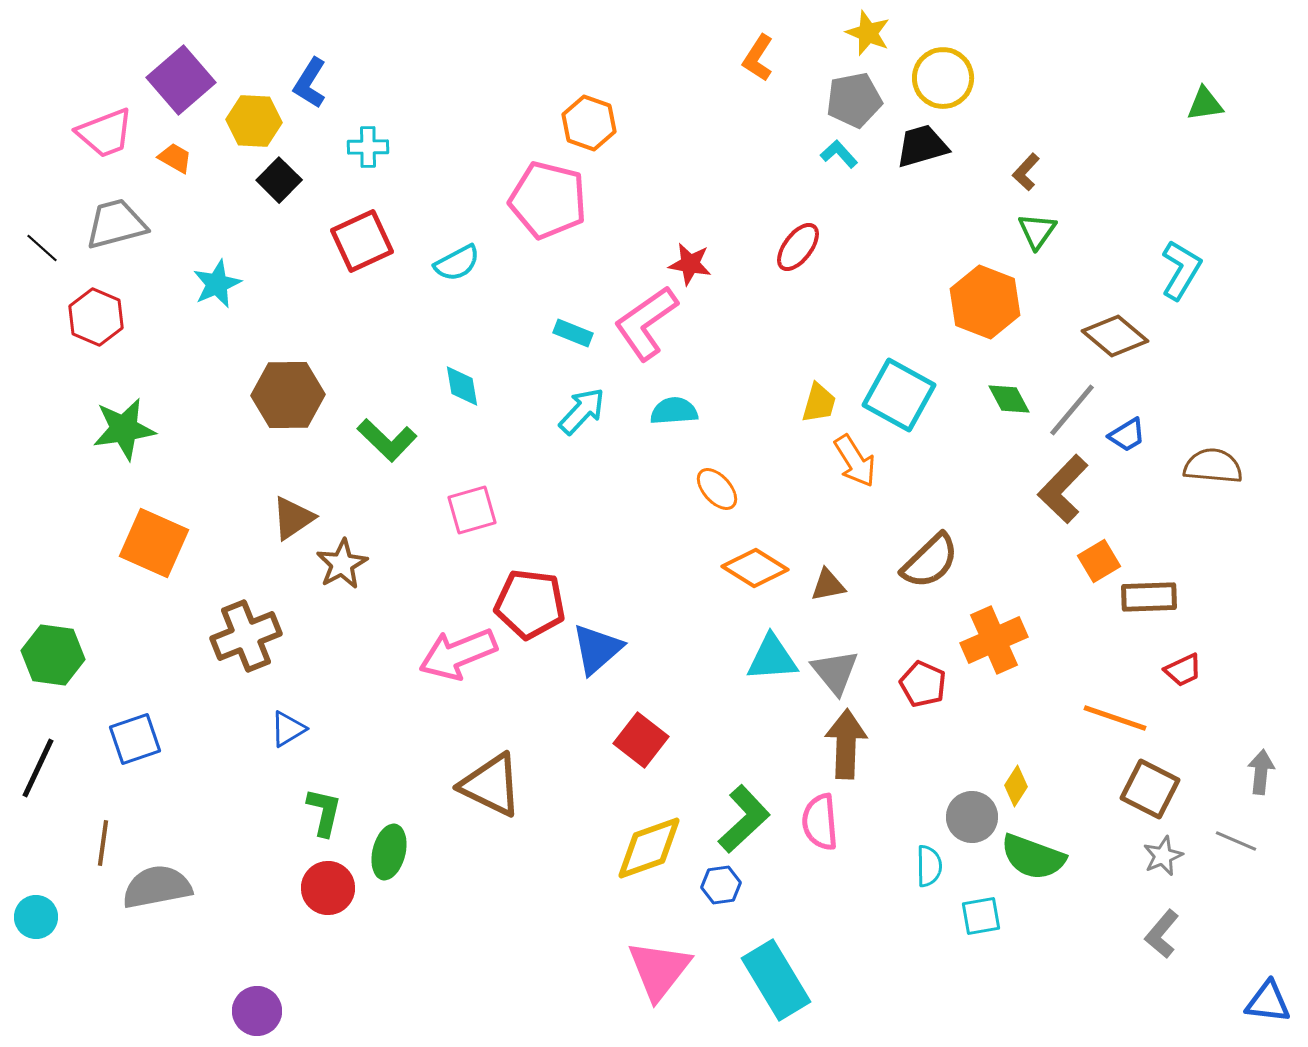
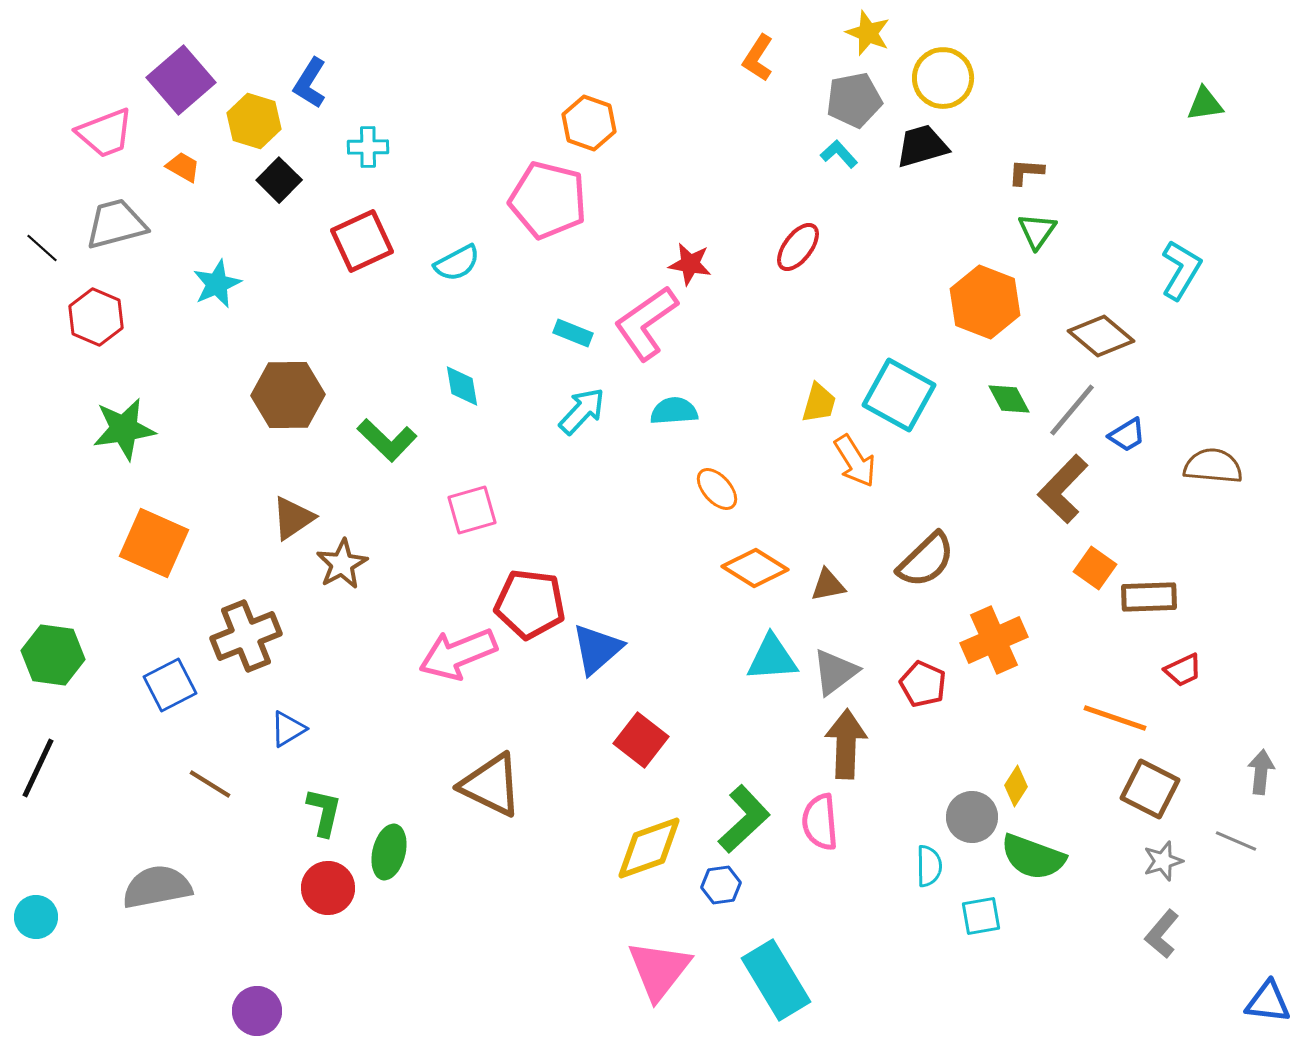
yellow hexagon at (254, 121): rotated 14 degrees clockwise
orange trapezoid at (175, 158): moved 8 px right, 9 px down
brown L-shape at (1026, 172): rotated 51 degrees clockwise
brown diamond at (1115, 336): moved 14 px left
brown semicircle at (930, 561): moved 4 px left, 1 px up
orange square at (1099, 561): moved 4 px left, 7 px down; rotated 24 degrees counterclockwise
gray triangle at (835, 672): rotated 32 degrees clockwise
blue square at (135, 739): moved 35 px right, 54 px up; rotated 8 degrees counterclockwise
brown line at (103, 843): moved 107 px right, 59 px up; rotated 66 degrees counterclockwise
gray star at (1163, 856): moved 5 px down; rotated 6 degrees clockwise
